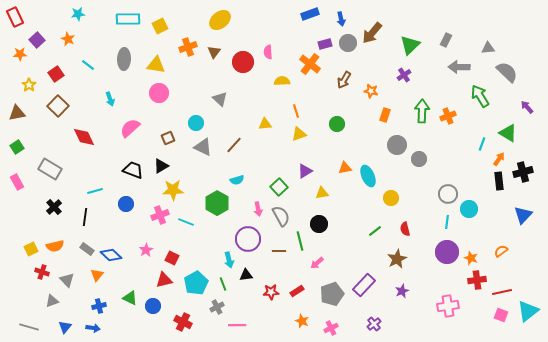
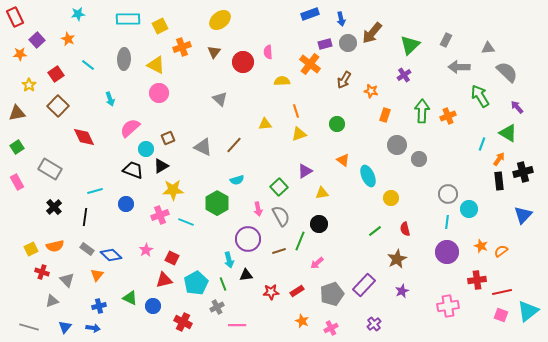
orange cross at (188, 47): moved 6 px left
yellow triangle at (156, 65): rotated 18 degrees clockwise
purple arrow at (527, 107): moved 10 px left
cyan circle at (196, 123): moved 50 px left, 26 px down
orange triangle at (345, 168): moved 2 px left, 8 px up; rotated 48 degrees clockwise
green line at (300, 241): rotated 36 degrees clockwise
brown line at (279, 251): rotated 16 degrees counterclockwise
orange star at (471, 258): moved 10 px right, 12 px up
